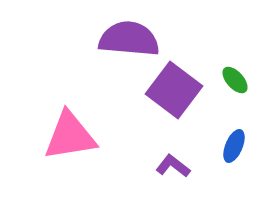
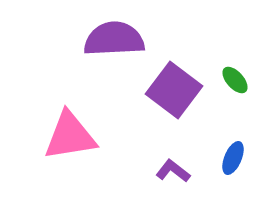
purple semicircle: moved 15 px left; rotated 8 degrees counterclockwise
blue ellipse: moved 1 px left, 12 px down
purple L-shape: moved 5 px down
